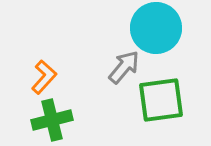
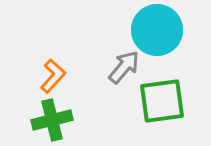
cyan circle: moved 1 px right, 2 px down
orange L-shape: moved 9 px right, 1 px up
green square: moved 1 px right, 1 px down
